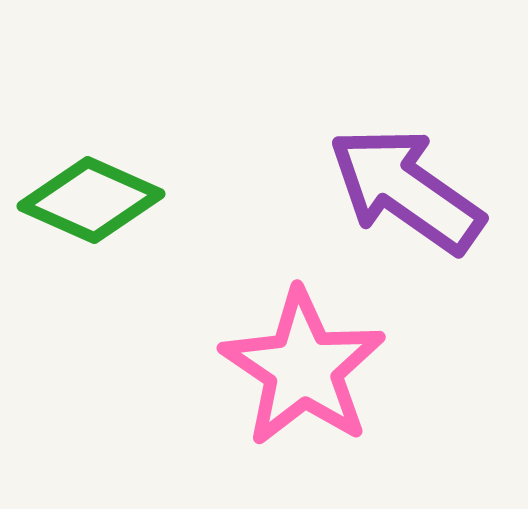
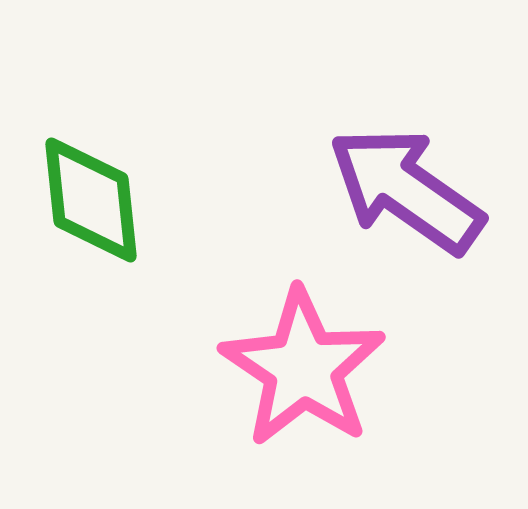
green diamond: rotated 60 degrees clockwise
